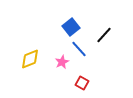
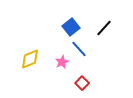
black line: moved 7 px up
red square: rotated 16 degrees clockwise
